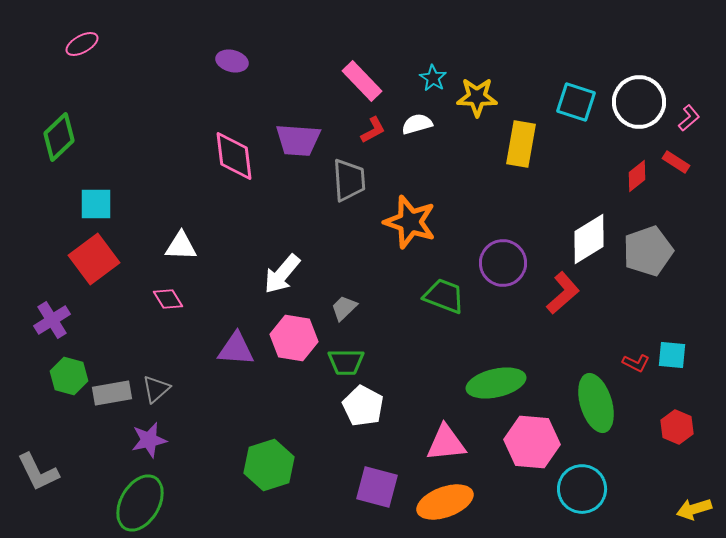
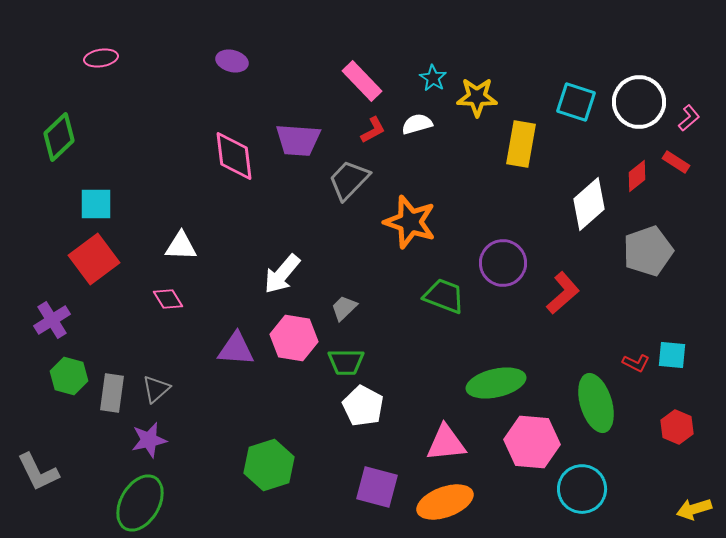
pink ellipse at (82, 44): moved 19 px right, 14 px down; rotated 20 degrees clockwise
gray trapezoid at (349, 180): rotated 132 degrees counterclockwise
white diamond at (589, 239): moved 35 px up; rotated 10 degrees counterclockwise
gray rectangle at (112, 393): rotated 72 degrees counterclockwise
